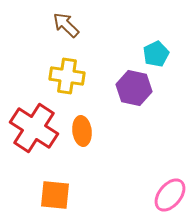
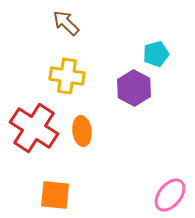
brown arrow: moved 2 px up
cyan pentagon: rotated 10 degrees clockwise
purple hexagon: rotated 16 degrees clockwise
